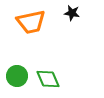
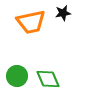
black star: moved 9 px left; rotated 21 degrees counterclockwise
